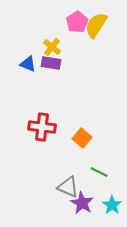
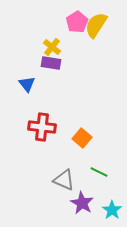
blue triangle: moved 1 px left, 20 px down; rotated 30 degrees clockwise
gray triangle: moved 4 px left, 7 px up
cyan star: moved 5 px down
